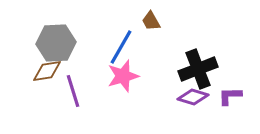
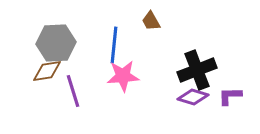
blue line: moved 7 px left, 2 px up; rotated 24 degrees counterclockwise
black cross: moved 1 px left, 1 px down
pink star: rotated 12 degrees clockwise
